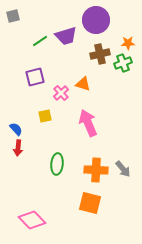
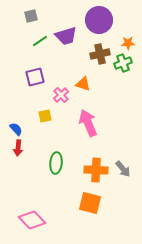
gray square: moved 18 px right
purple circle: moved 3 px right
pink cross: moved 2 px down
green ellipse: moved 1 px left, 1 px up
